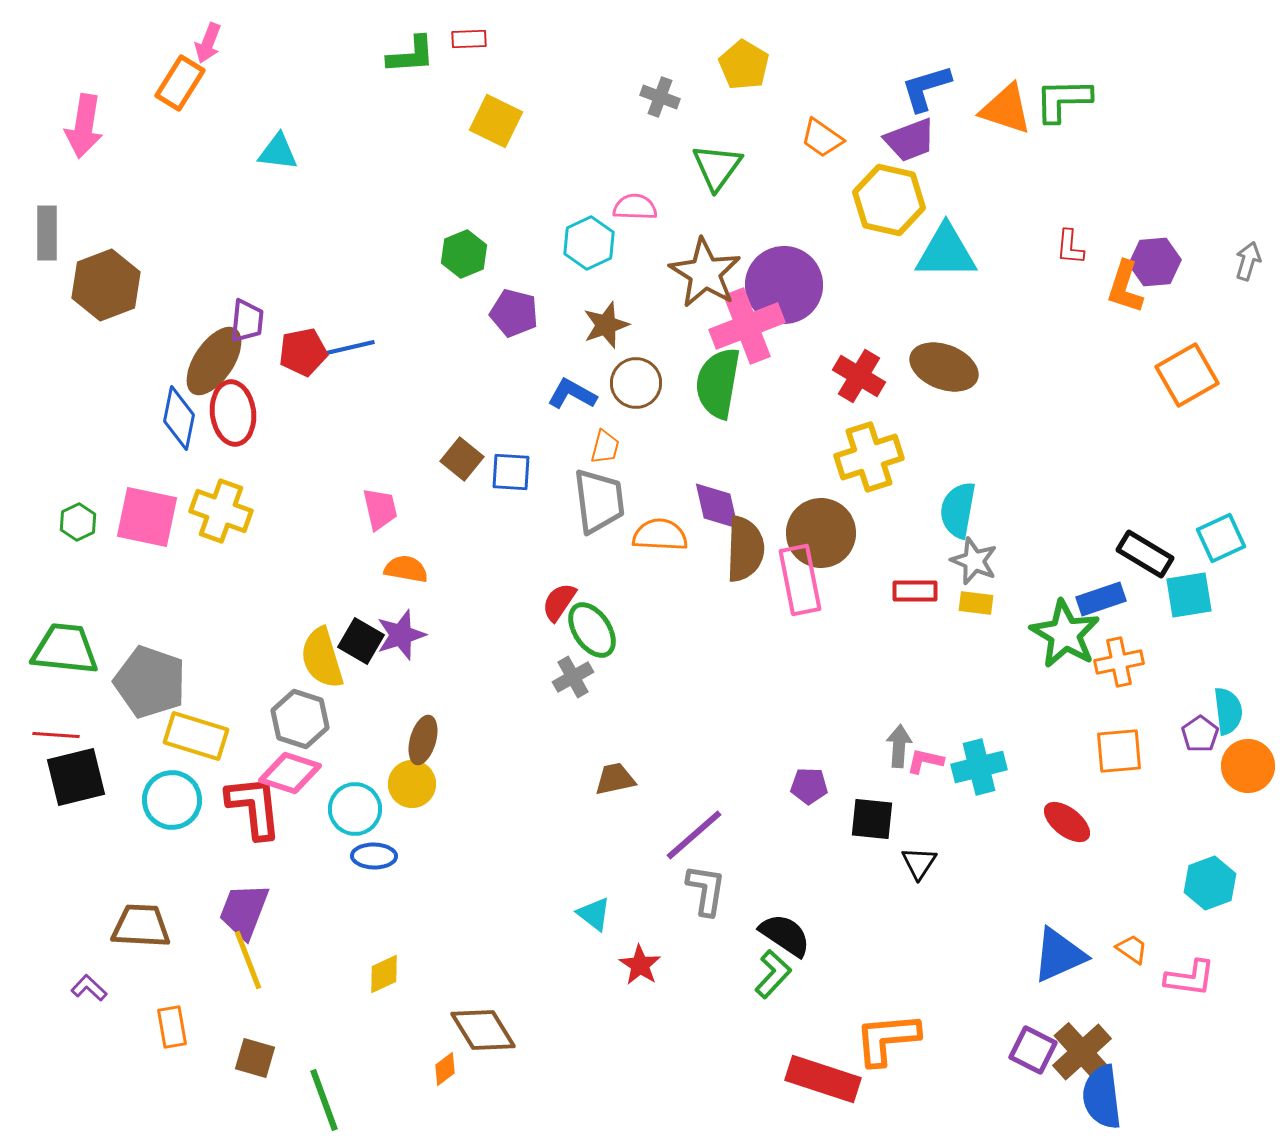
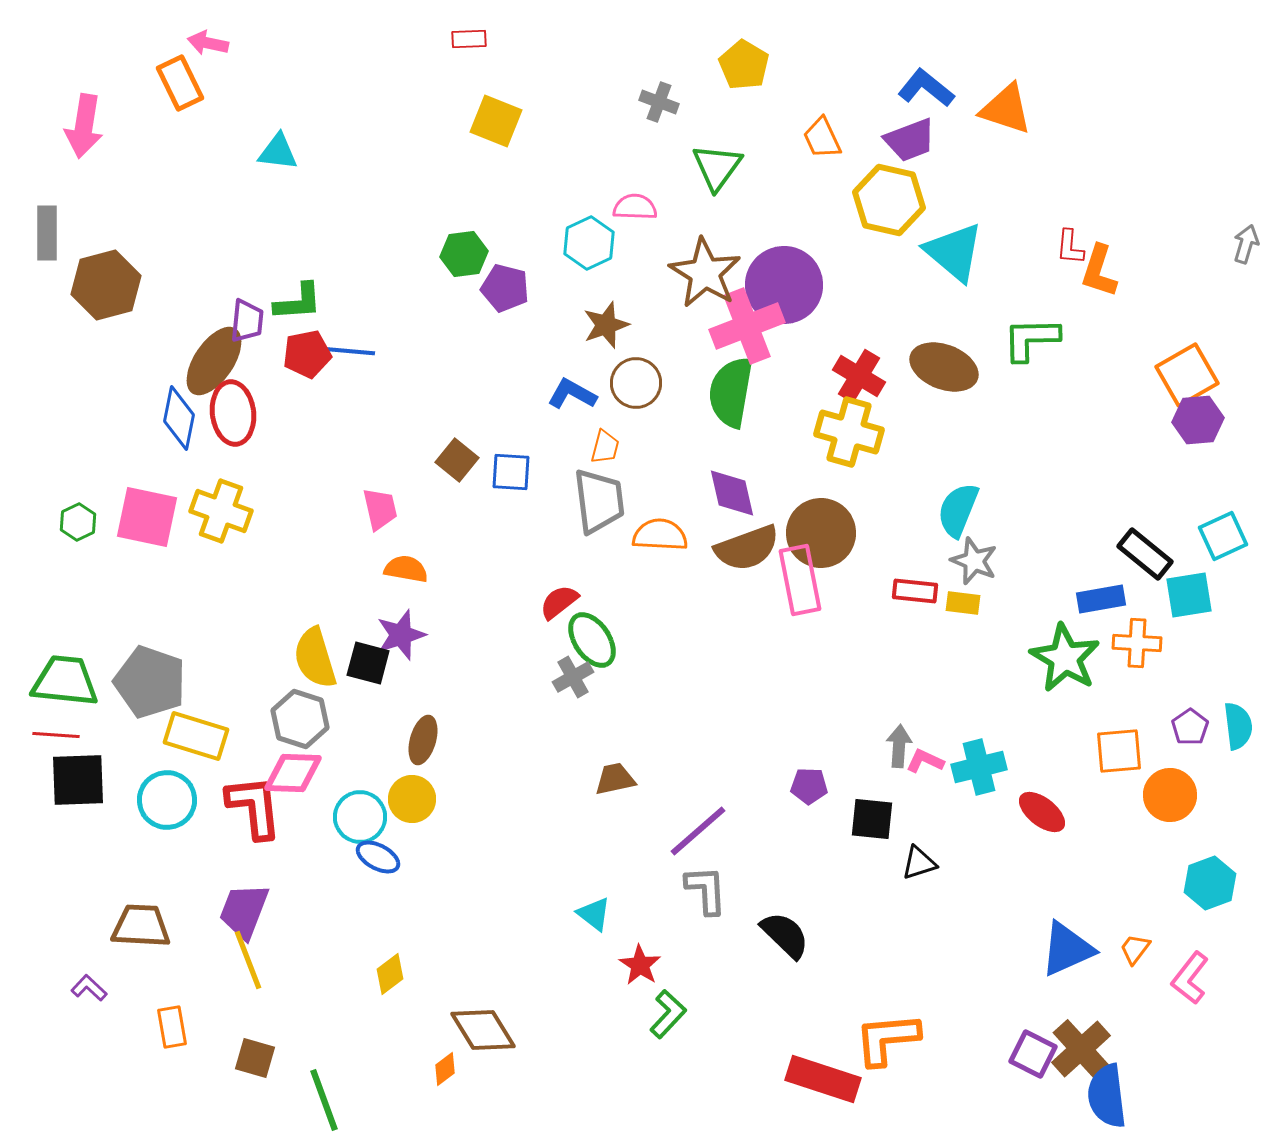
pink arrow at (208, 43): rotated 81 degrees clockwise
green L-shape at (411, 55): moved 113 px left, 247 px down
orange rectangle at (180, 83): rotated 58 degrees counterclockwise
blue L-shape at (926, 88): rotated 56 degrees clockwise
gray cross at (660, 97): moved 1 px left, 5 px down
green L-shape at (1063, 100): moved 32 px left, 239 px down
yellow square at (496, 121): rotated 4 degrees counterclockwise
orange trapezoid at (822, 138): rotated 30 degrees clockwise
cyan triangle at (946, 252): moved 8 px right; rotated 40 degrees clockwise
green hexagon at (464, 254): rotated 15 degrees clockwise
gray arrow at (1248, 261): moved 2 px left, 17 px up
purple hexagon at (1155, 262): moved 43 px right, 158 px down
brown hexagon at (106, 285): rotated 6 degrees clockwise
orange L-shape at (1125, 287): moved 26 px left, 16 px up
purple pentagon at (514, 313): moved 9 px left, 25 px up
blue line at (348, 348): moved 3 px down; rotated 18 degrees clockwise
red pentagon at (303, 352): moved 4 px right, 2 px down
green semicircle at (718, 383): moved 13 px right, 9 px down
yellow cross at (869, 457): moved 20 px left, 25 px up; rotated 34 degrees clockwise
brown square at (462, 459): moved 5 px left, 1 px down
purple diamond at (717, 506): moved 15 px right, 13 px up
cyan semicircle at (958, 510): rotated 12 degrees clockwise
cyan square at (1221, 538): moved 2 px right, 2 px up
brown semicircle at (745, 549): moved 2 px right, 1 px up; rotated 68 degrees clockwise
black rectangle at (1145, 554): rotated 8 degrees clockwise
red rectangle at (915, 591): rotated 6 degrees clockwise
blue rectangle at (1101, 599): rotated 9 degrees clockwise
red semicircle at (559, 602): rotated 18 degrees clockwise
yellow rectangle at (976, 603): moved 13 px left
green ellipse at (592, 630): moved 10 px down
green star at (1065, 634): moved 24 px down
black square at (361, 641): moved 7 px right, 22 px down; rotated 15 degrees counterclockwise
green trapezoid at (65, 649): moved 32 px down
yellow semicircle at (322, 658): moved 7 px left
orange cross at (1119, 662): moved 18 px right, 19 px up; rotated 15 degrees clockwise
cyan semicircle at (1228, 711): moved 10 px right, 15 px down
purple pentagon at (1200, 734): moved 10 px left, 7 px up
pink L-shape at (925, 761): rotated 12 degrees clockwise
orange circle at (1248, 766): moved 78 px left, 29 px down
pink diamond at (290, 773): moved 3 px right; rotated 16 degrees counterclockwise
black square at (76, 777): moved 2 px right, 3 px down; rotated 12 degrees clockwise
yellow circle at (412, 784): moved 15 px down
cyan circle at (172, 800): moved 5 px left
cyan circle at (355, 809): moved 5 px right, 8 px down
red ellipse at (1067, 822): moved 25 px left, 10 px up
purple line at (694, 835): moved 4 px right, 4 px up
blue ellipse at (374, 856): moved 4 px right, 1 px down; rotated 27 degrees clockwise
black triangle at (919, 863): rotated 39 degrees clockwise
gray L-shape at (706, 890): rotated 12 degrees counterclockwise
black semicircle at (785, 935): rotated 10 degrees clockwise
orange trapezoid at (1132, 949): moved 3 px right; rotated 88 degrees counterclockwise
blue triangle at (1059, 955): moved 8 px right, 6 px up
yellow diamond at (384, 974): moved 6 px right; rotated 12 degrees counterclockwise
green L-shape at (773, 974): moved 105 px left, 40 px down
pink L-shape at (1190, 978): rotated 120 degrees clockwise
purple square at (1033, 1050): moved 4 px down
brown cross at (1082, 1052): moved 1 px left, 3 px up
blue semicircle at (1102, 1097): moved 5 px right, 1 px up
